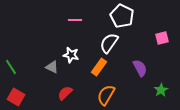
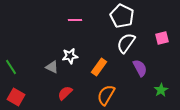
white semicircle: moved 17 px right
white star: moved 1 px left, 1 px down; rotated 21 degrees counterclockwise
